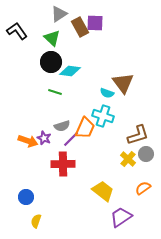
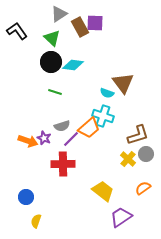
cyan diamond: moved 3 px right, 6 px up
orange trapezoid: moved 4 px right; rotated 25 degrees clockwise
